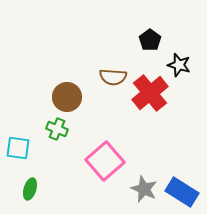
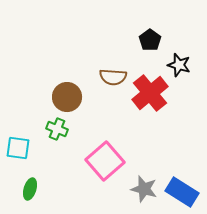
gray star: rotated 8 degrees counterclockwise
